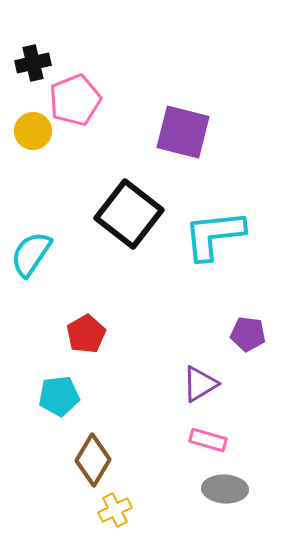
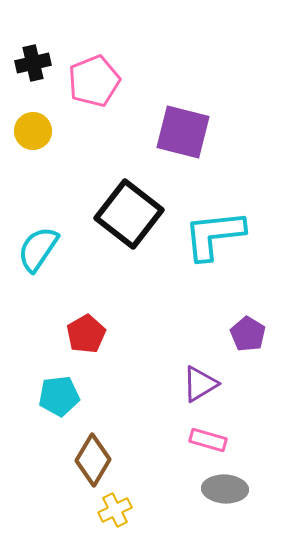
pink pentagon: moved 19 px right, 19 px up
cyan semicircle: moved 7 px right, 5 px up
purple pentagon: rotated 24 degrees clockwise
